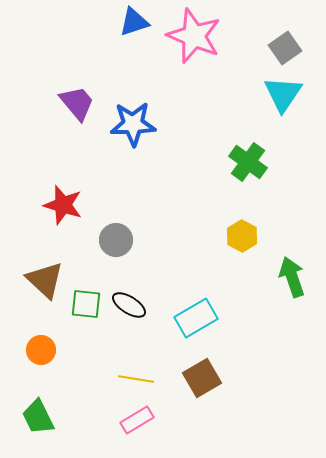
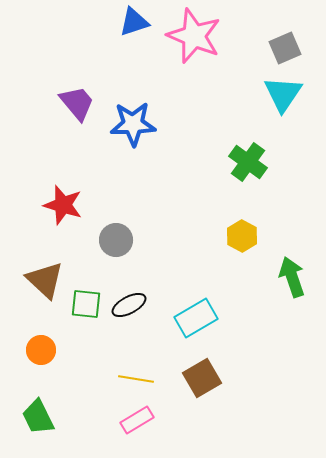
gray square: rotated 12 degrees clockwise
black ellipse: rotated 60 degrees counterclockwise
